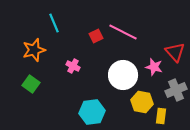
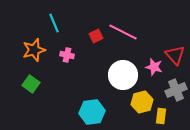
red triangle: moved 3 px down
pink cross: moved 6 px left, 11 px up; rotated 16 degrees counterclockwise
yellow hexagon: rotated 25 degrees counterclockwise
